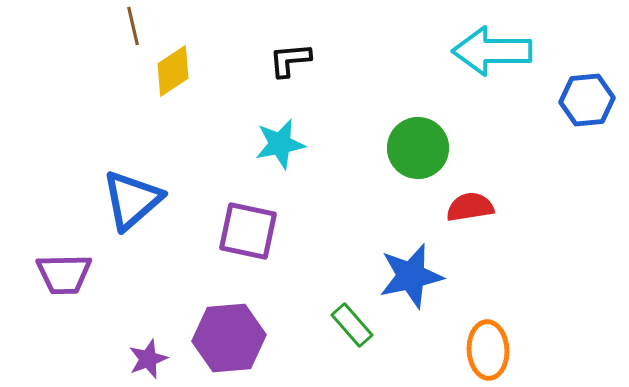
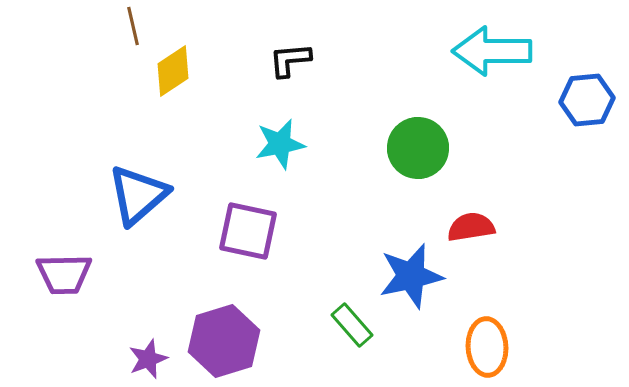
blue triangle: moved 6 px right, 5 px up
red semicircle: moved 1 px right, 20 px down
purple hexagon: moved 5 px left, 3 px down; rotated 12 degrees counterclockwise
orange ellipse: moved 1 px left, 3 px up
